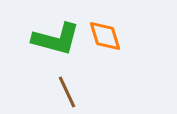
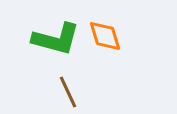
brown line: moved 1 px right
